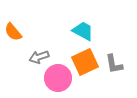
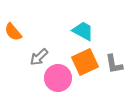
gray arrow: rotated 24 degrees counterclockwise
